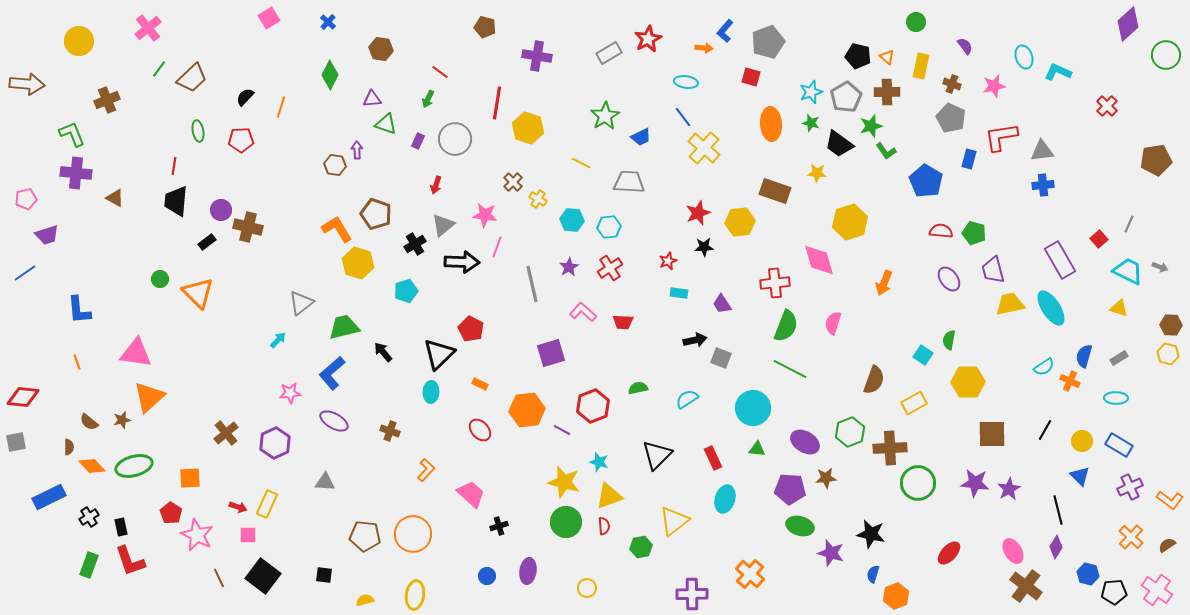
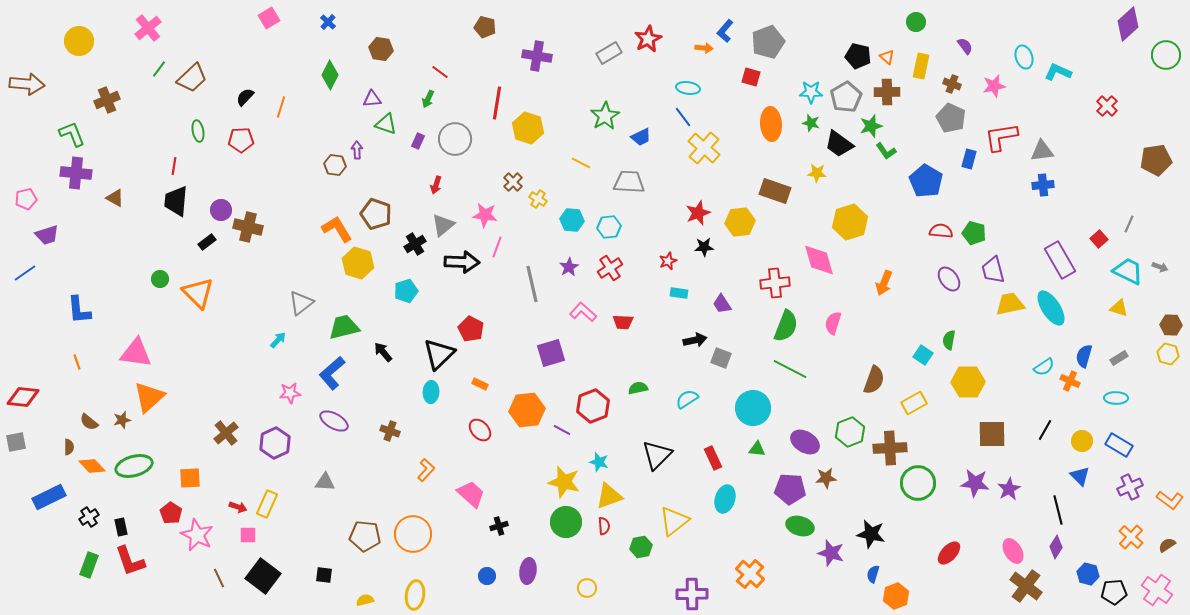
cyan ellipse at (686, 82): moved 2 px right, 6 px down
cyan star at (811, 92): rotated 20 degrees clockwise
